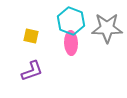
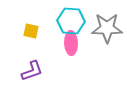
cyan hexagon: rotated 16 degrees counterclockwise
yellow square: moved 5 px up
